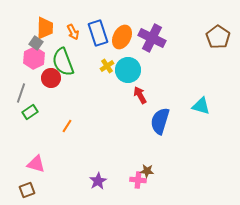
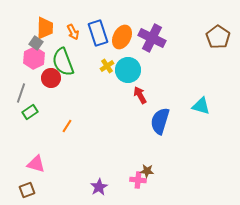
purple star: moved 1 px right, 6 px down
